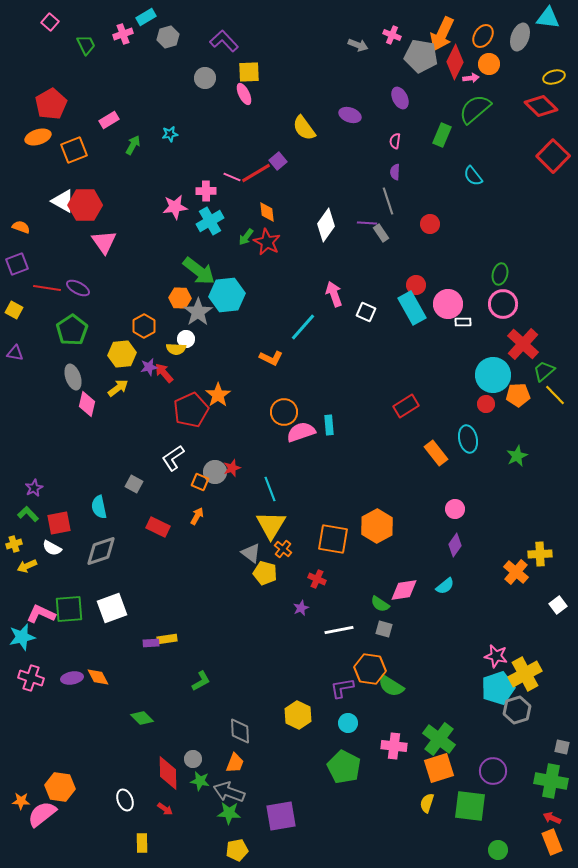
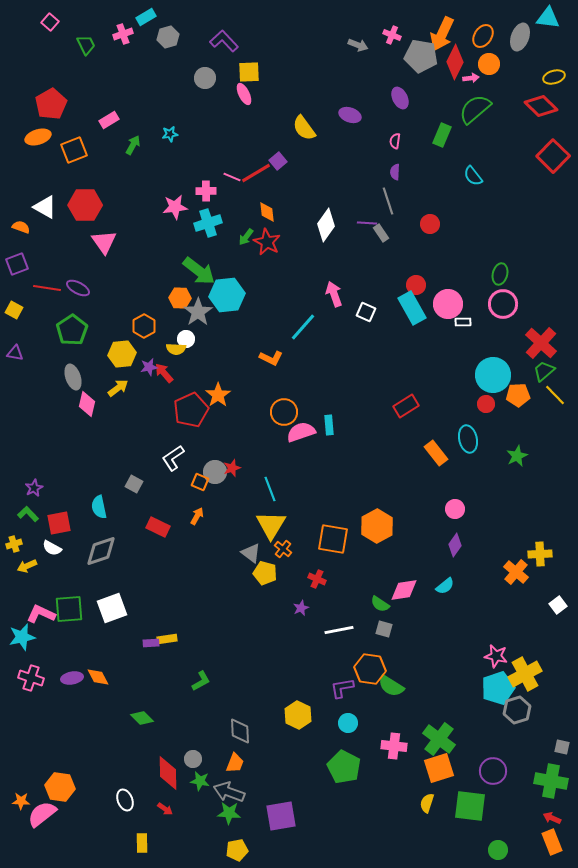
white triangle at (63, 201): moved 18 px left, 6 px down
cyan cross at (210, 221): moved 2 px left, 2 px down; rotated 12 degrees clockwise
red cross at (523, 344): moved 18 px right, 1 px up
